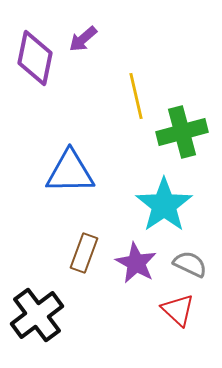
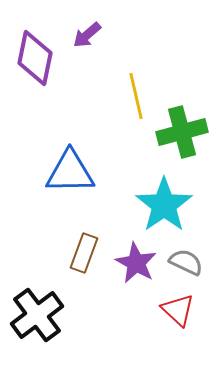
purple arrow: moved 4 px right, 4 px up
gray semicircle: moved 4 px left, 2 px up
